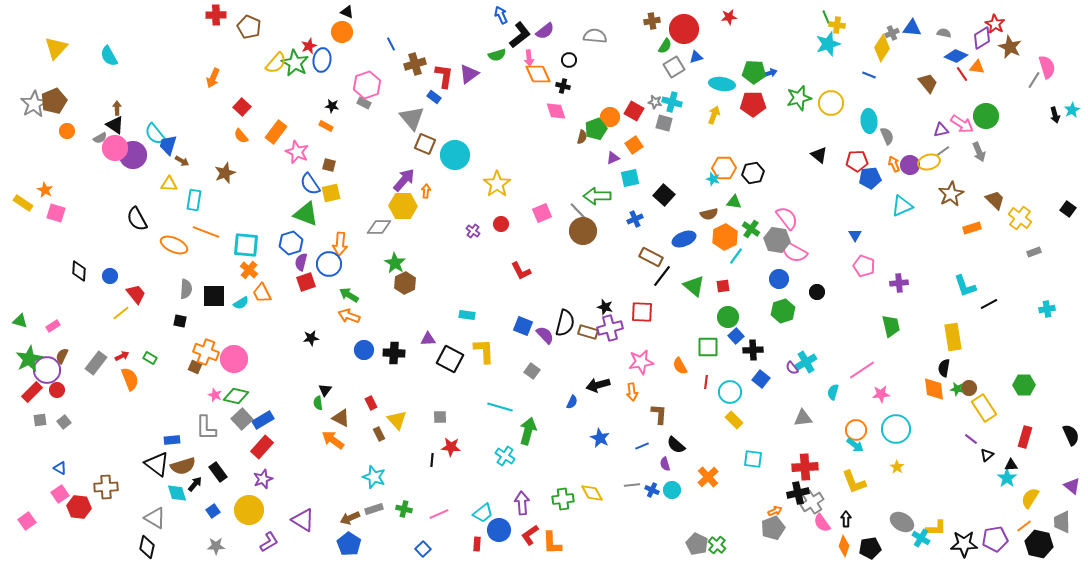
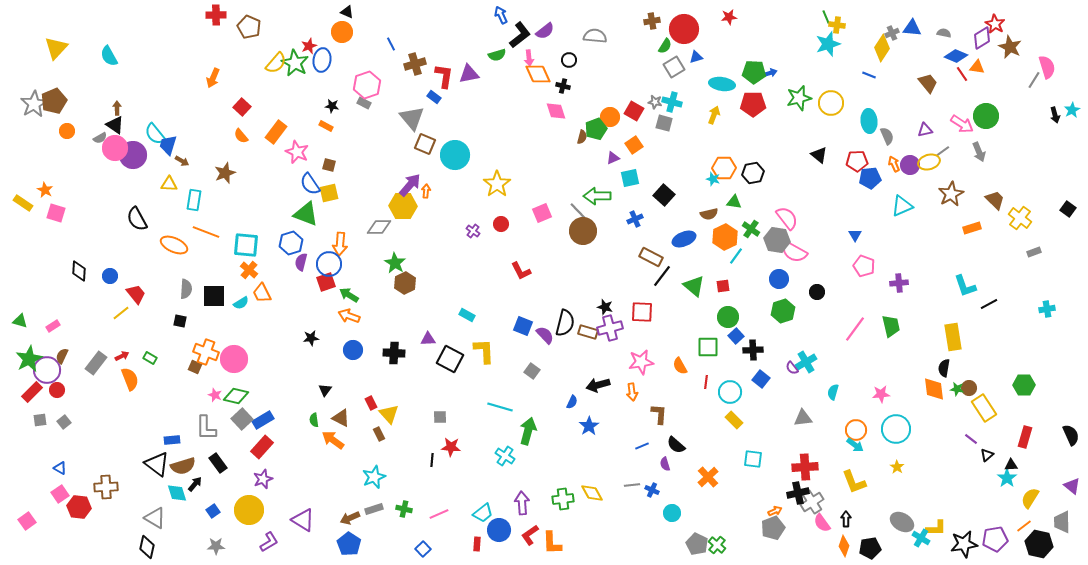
purple triangle at (469, 74): rotated 25 degrees clockwise
purple triangle at (941, 130): moved 16 px left
purple arrow at (404, 180): moved 6 px right, 5 px down
yellow square at (331, 193): moved 2 px left
red square at (306, 282): moved 20 px right
cyan rectangle at (467, 315): rotated 21 degrees clockwise
blue circle at (364, 350): moved 11 px left
pink line at (862, 370): moved 7 px left, 41 px up; rotated 20 degrees counterclockwise
green semicircle at (318, 403): moved 4 px left, 17 px down
yellow triangle at (397, 420): moved 8 px left, 6 px up
blue star at (600, 438): moved 11 px left, 12 px up; rotated 12 degrees clockwise
black rectangle at (218, 472): moved 9 px up
cyan star at (374, 477): rotated 30 degrees clockwise
cyan circle at (672, 490): moved 23 px down
black star at (964, 544): rotated 8 degrees counterclockwise
